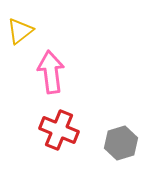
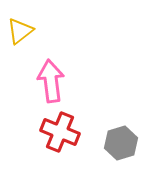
pink arrow: moved 9 px down
red cross: moved 1 px right, 2 px down
